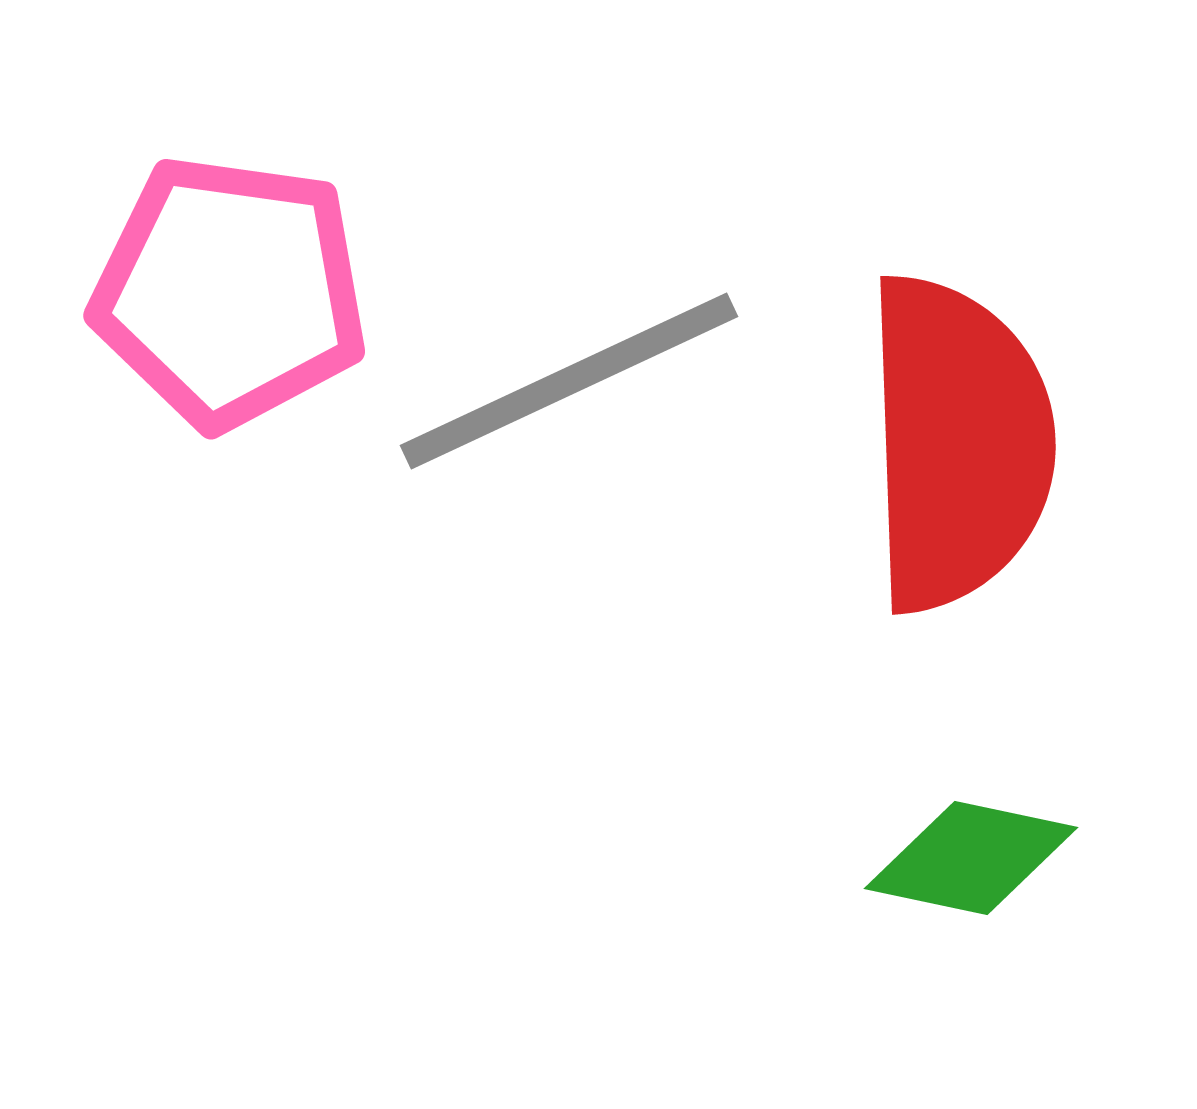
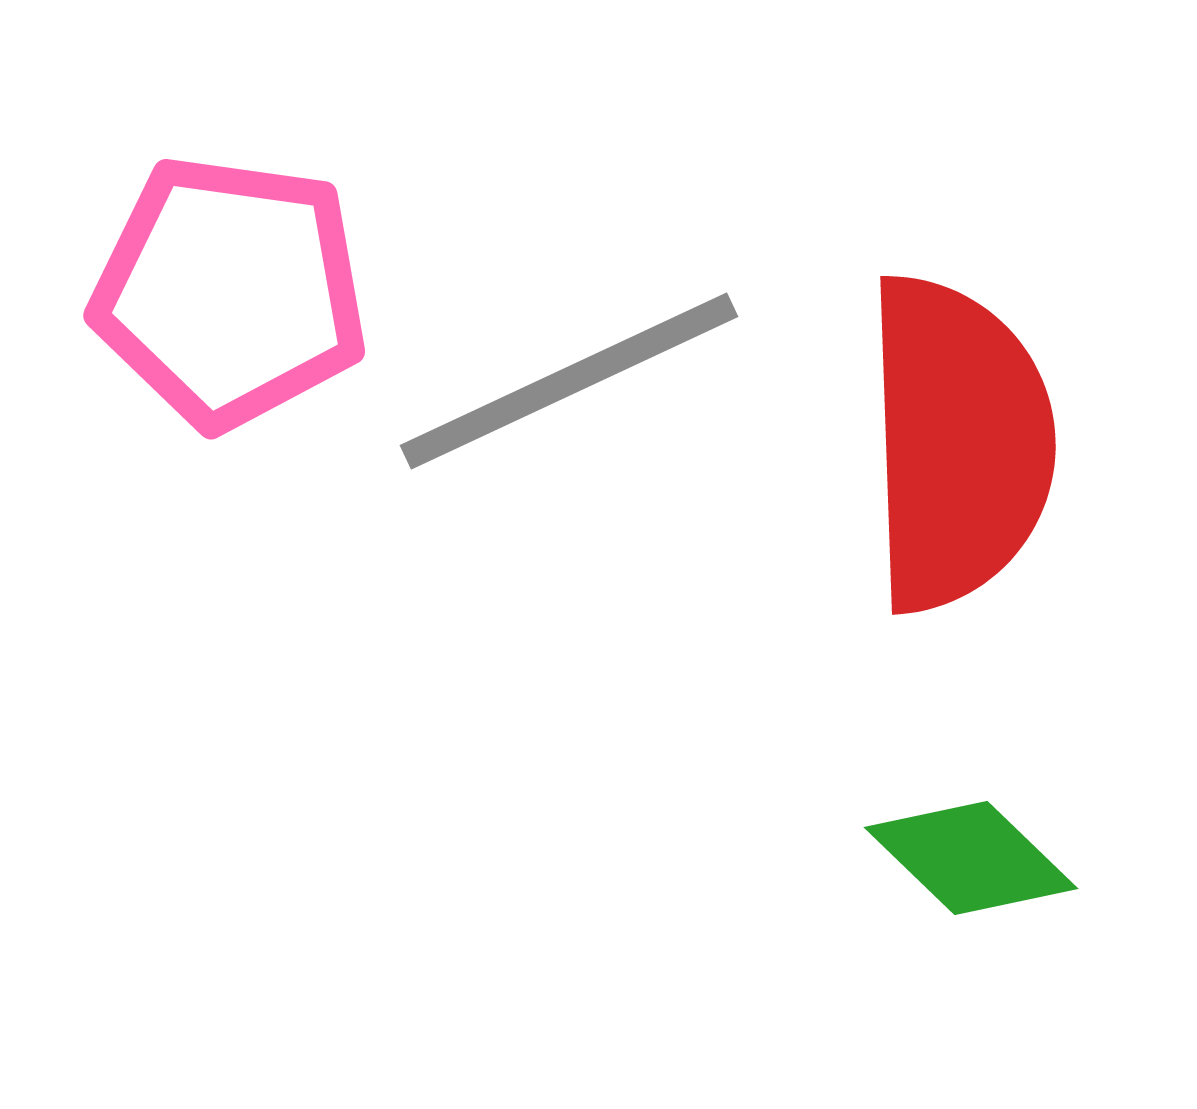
green diamond: rotated 32 degrees clockwise
